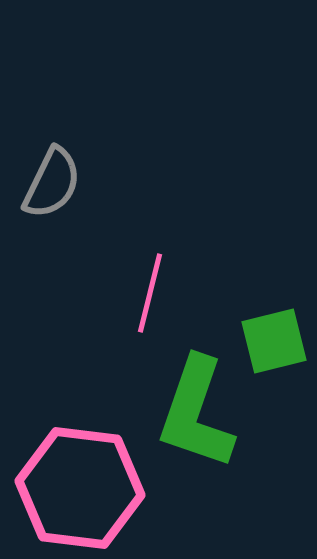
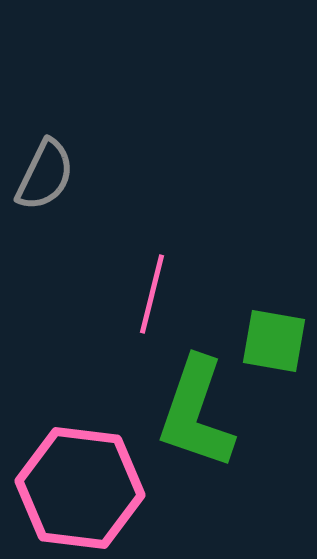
gray semicircle: moved 7 px left, 8 px up
pink line: moved 2 px right, 1 px down
green square: rotated 24 degrees clockwise
